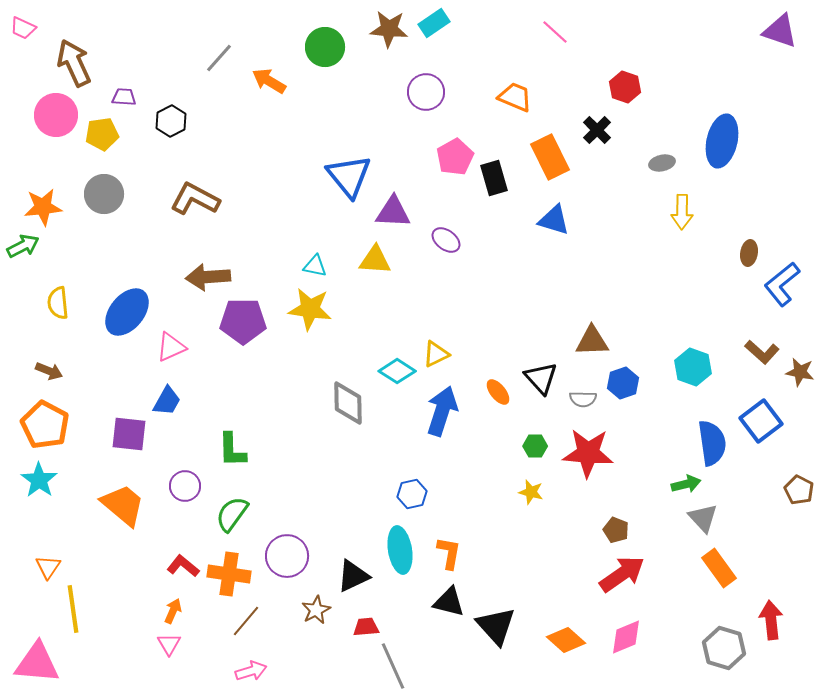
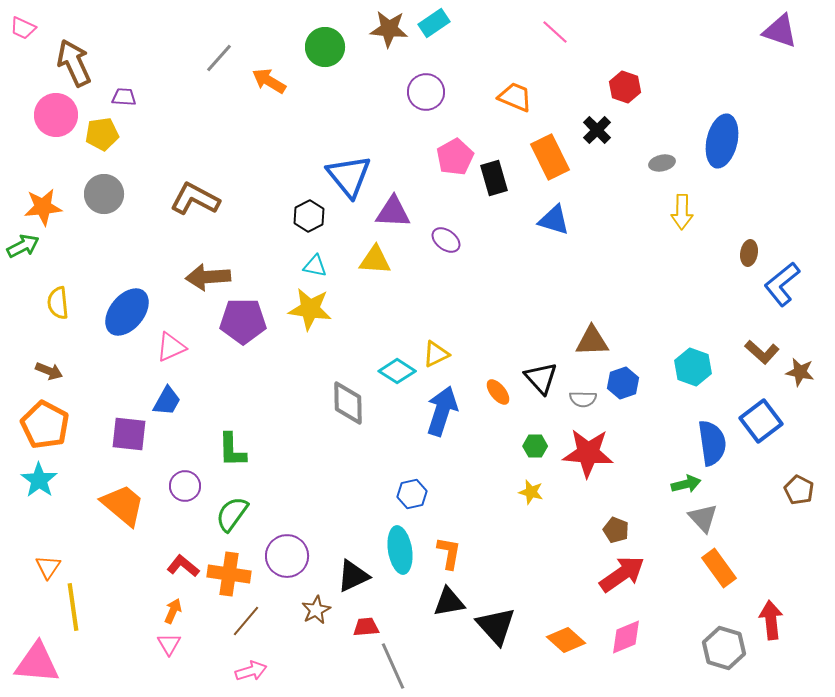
black hexagon at (171, 121): moved 138 px right, 95 px down
black triangle at (449, 602): rotated 24 degrees counterclockwise
yellow line at (73, 609): moved 2 px up
